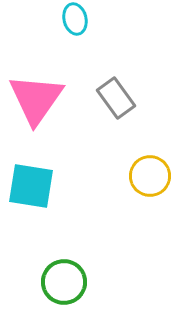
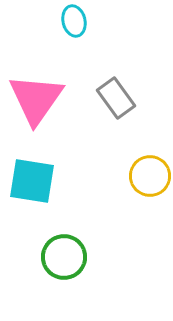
cyan ellipse: moved 1 px left, 2 px down
cyan square: moved 1 px right, 5 px up
green circle: moved 25 px up
